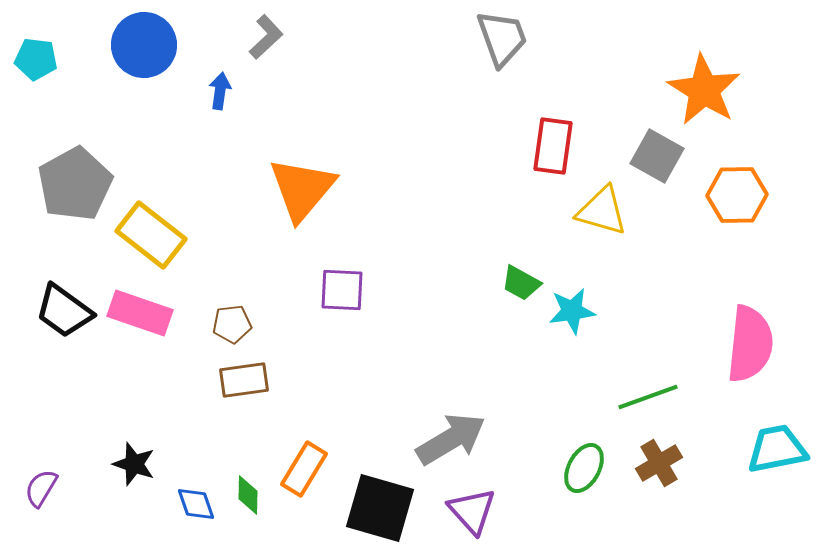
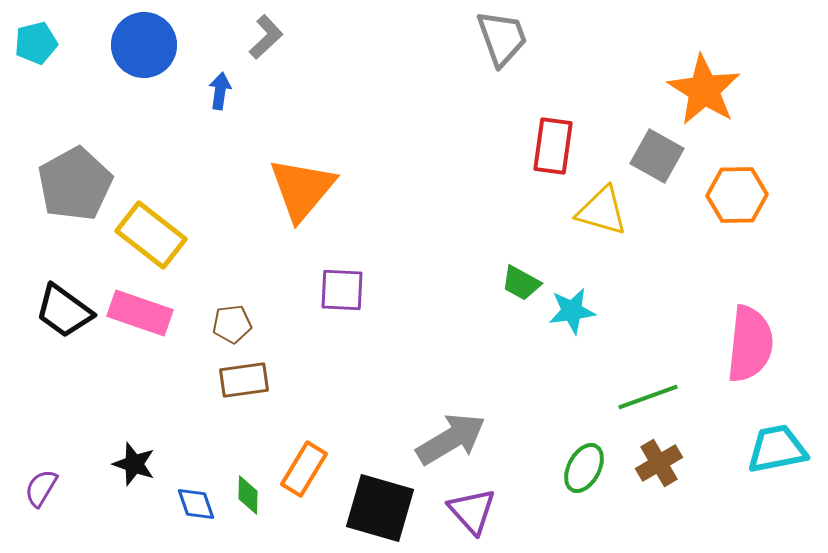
cyan pentagon: moved 16 px up; rotated 21 degrees counterclockwise
